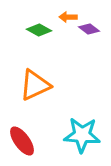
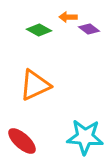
cyan star: moved 3 px right, 2 px down
red ellipse: rotated 12 degrees counterclockwise
